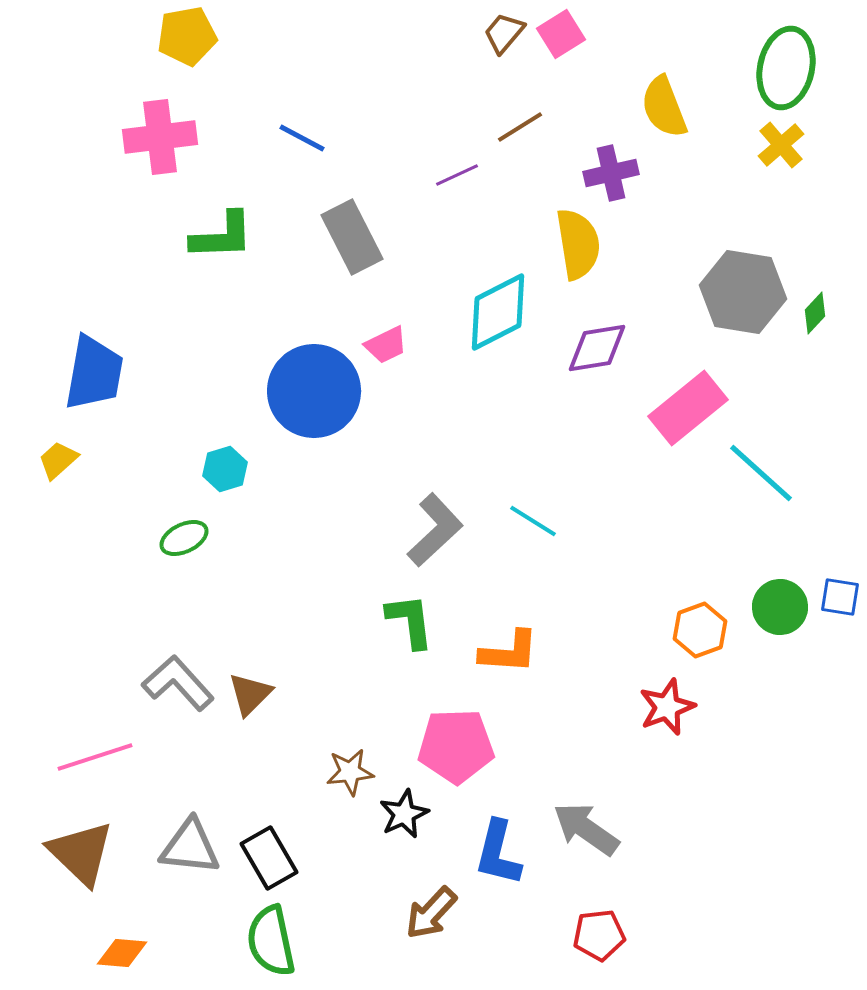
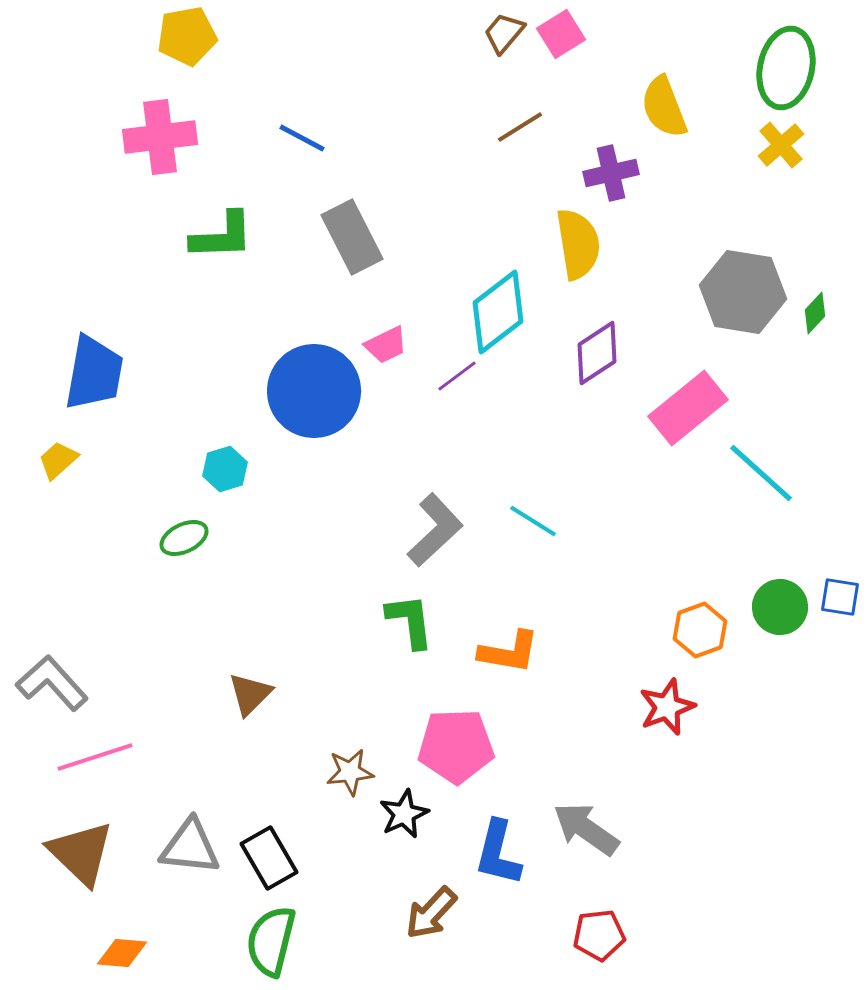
purple line at (457, 175): moved 201 px down; rotated 12 degrees counterclockwise
cyan diamond at (498, 312): rotated 10 degrees counterclockwise
purple diamond at (597, 348): moved 5 px down; rotated 24 degrees counterclockwise
orange L-shape at (509, 652): rotated 6 degrees clockwise
gray L-shape at (178, 683): moved 126 px left
green semicircle at (271, 941): rotated 26 degrees clockwise
